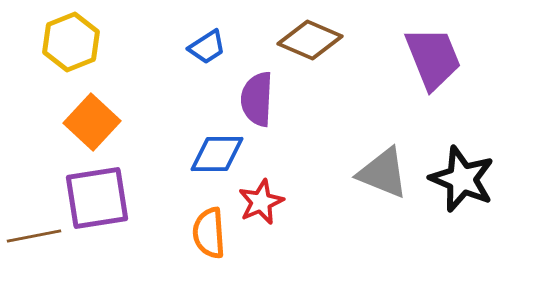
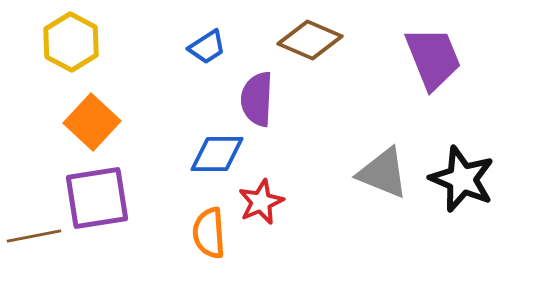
yellow hexagon: rotated 10 degrees counterclockwise
